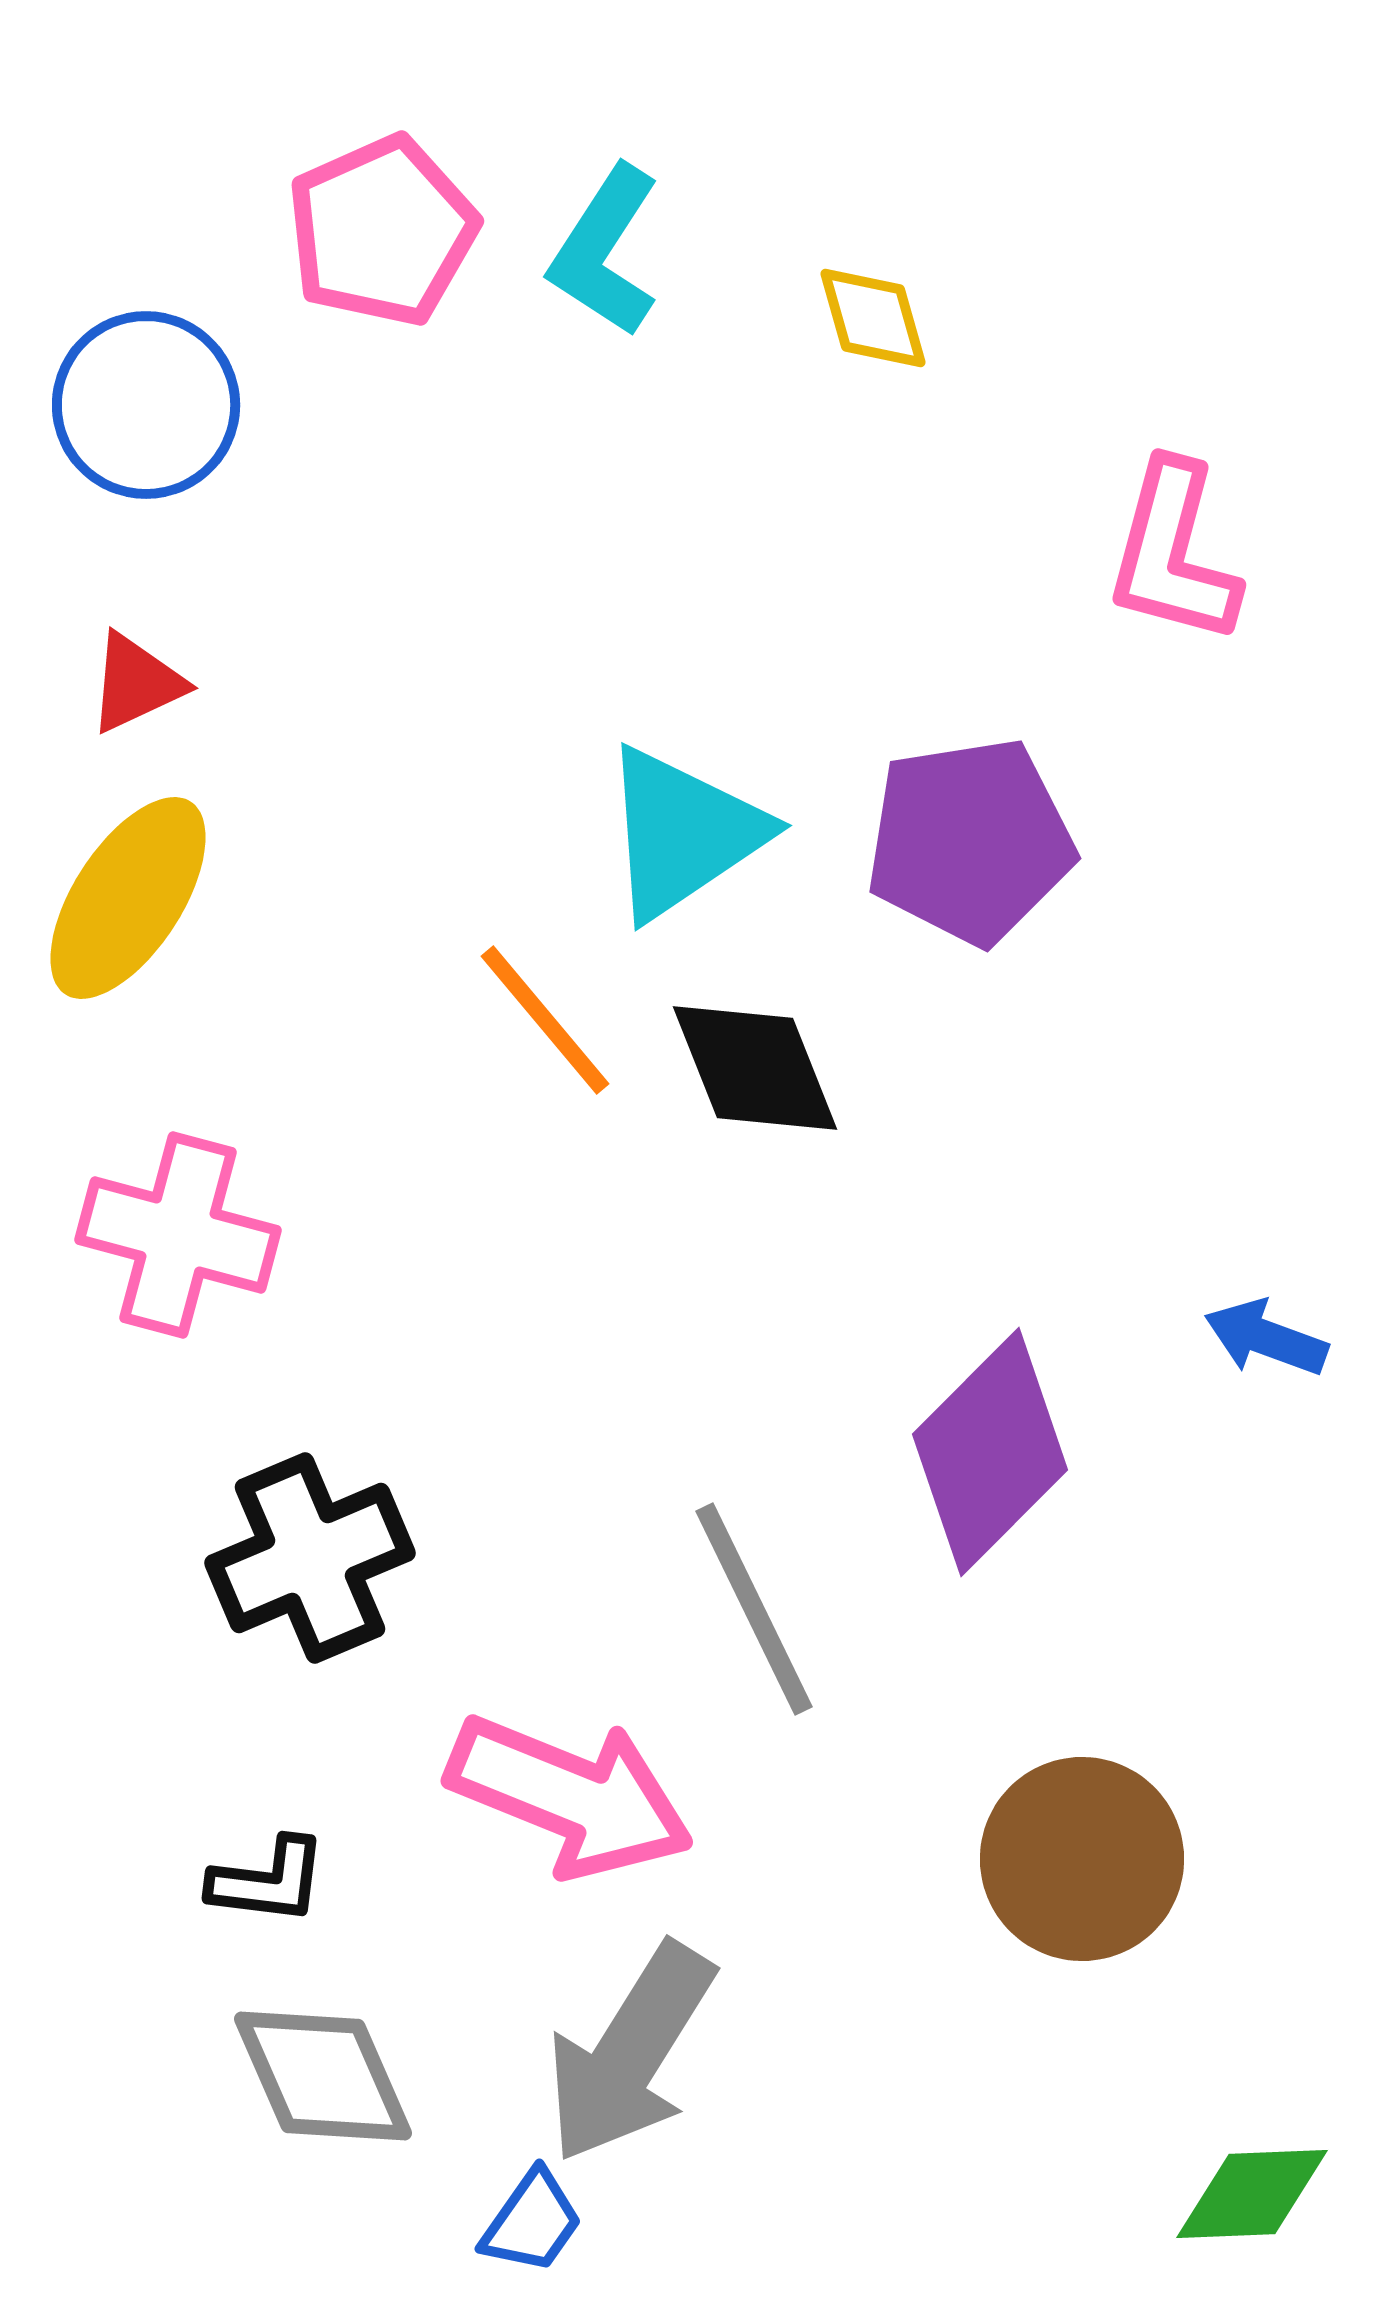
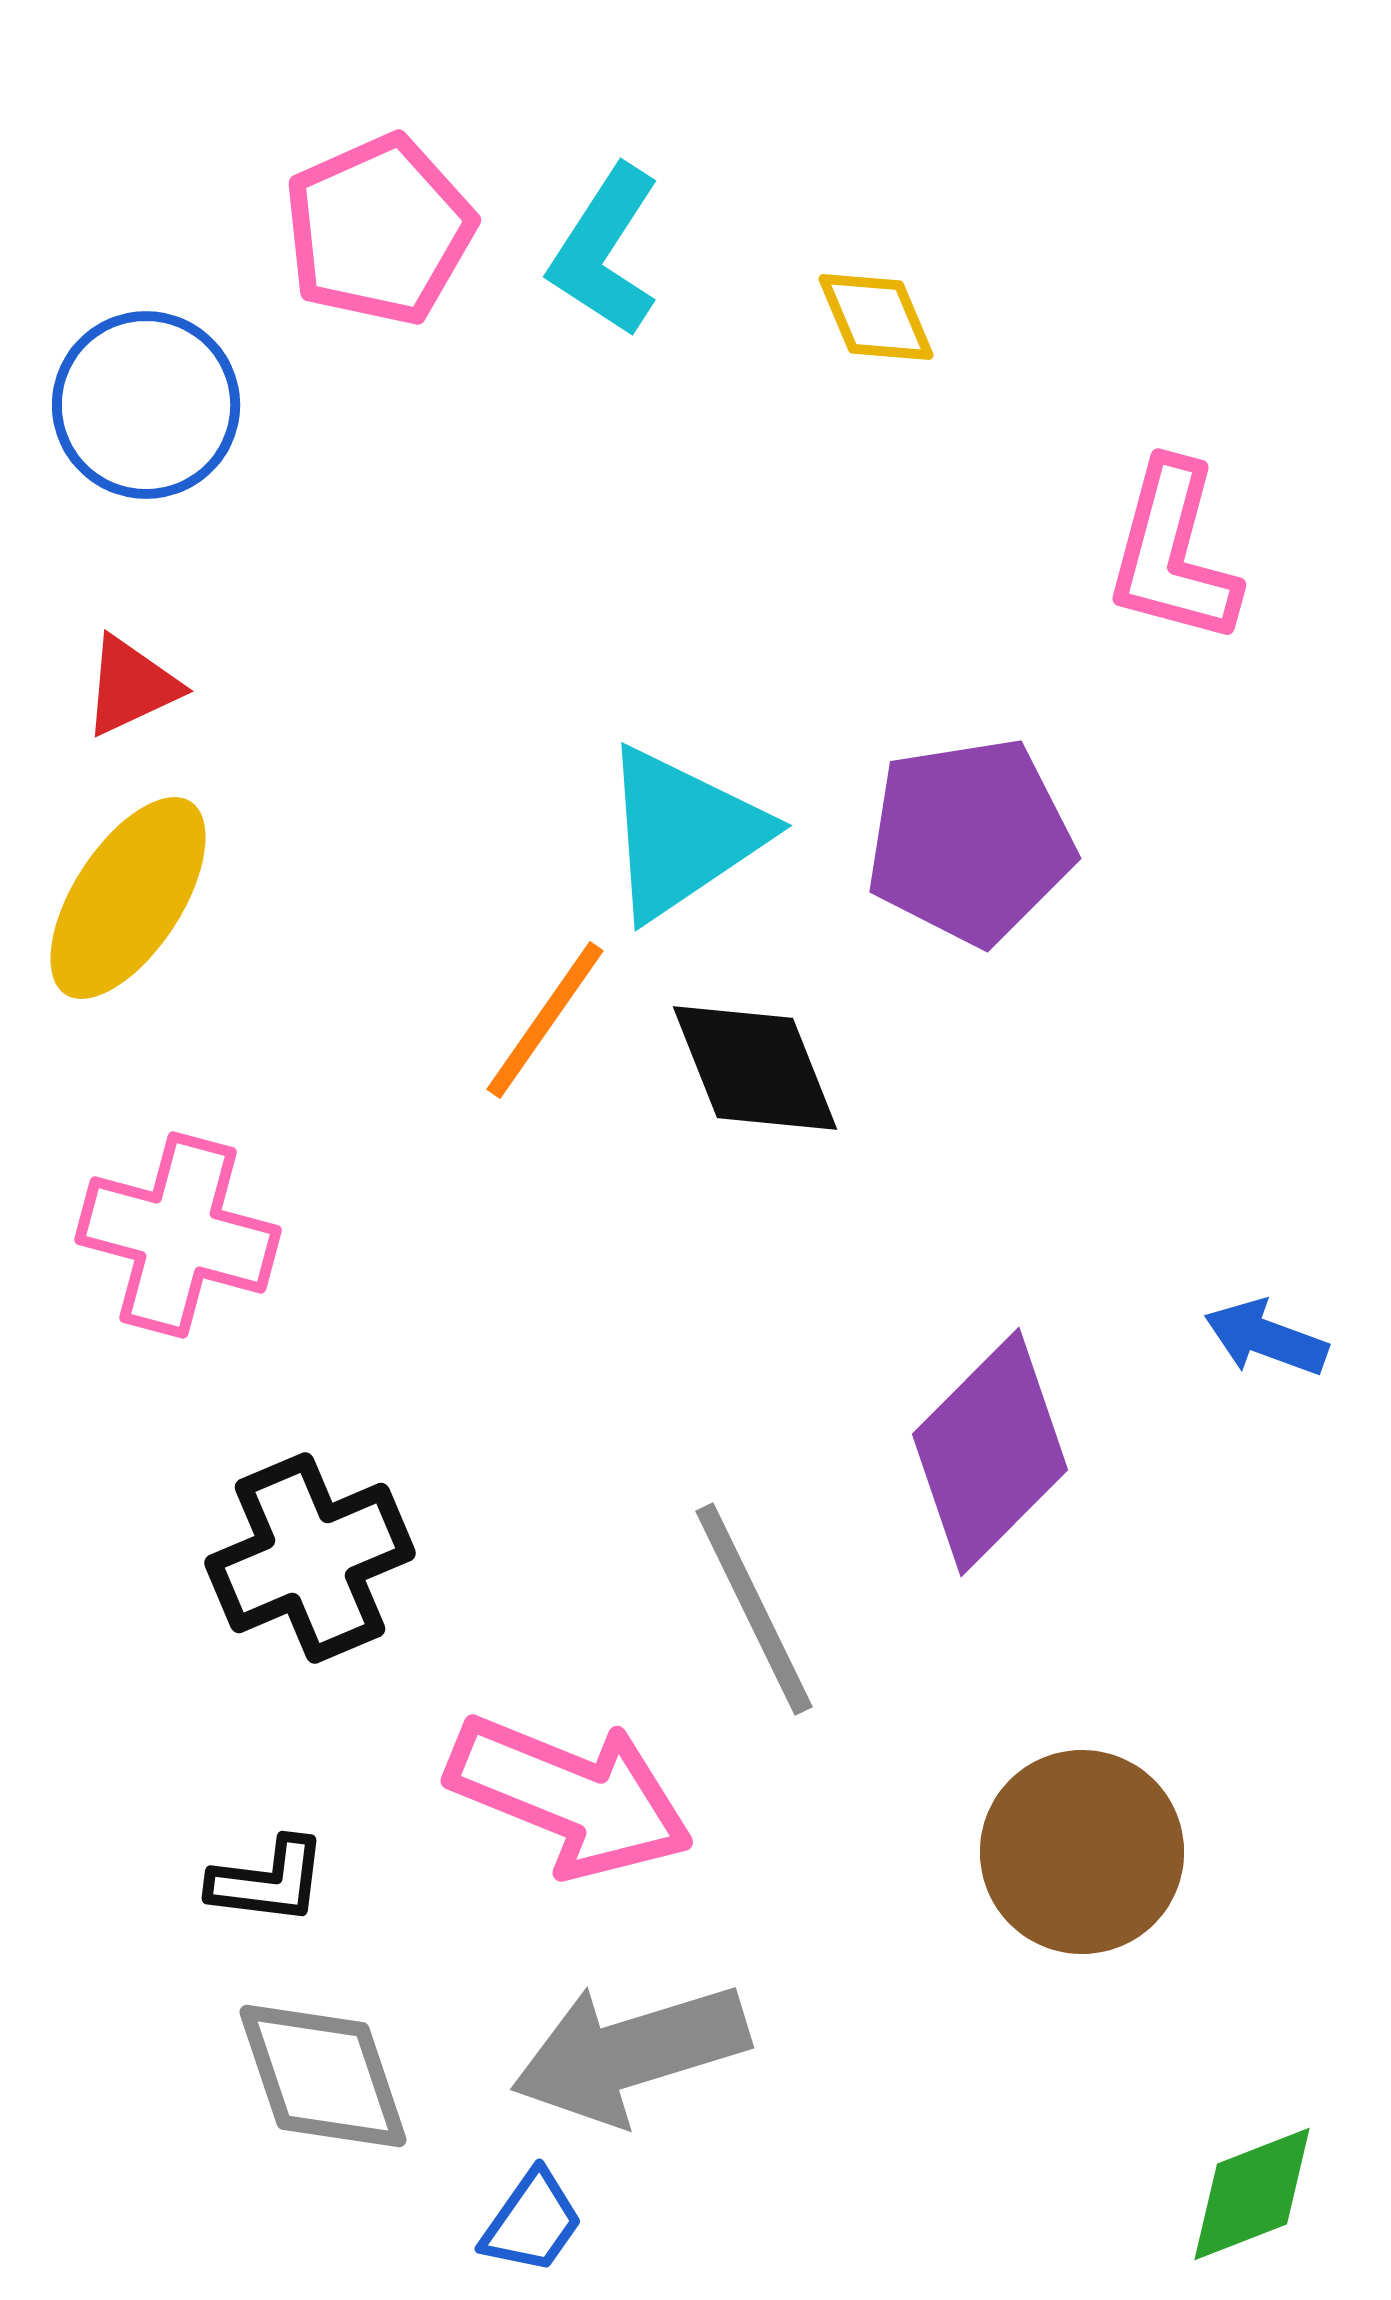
pink pentagon: moved 3 px left, 1 px up
yellow diamond: moved 3 px right, 1 px up; rotated 7 degrees counterclockwise
red triangle: moved 5 px left, 3 px down
orange line: rotated 75 degrees clockwise
brown circle: moved 7 px up
gray arrow: rotated 41 degrees clockwise
gray diamond: rotated 5 degrees clockwise
green diamond: rotated 19 degrees counterclockwise
